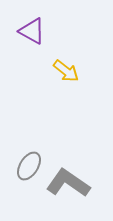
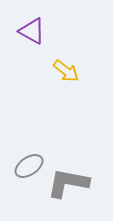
gray ellipse: rotated 24 degrees clockwise
gray L-shape: rotated 24 degrees counterclockwise
